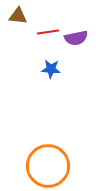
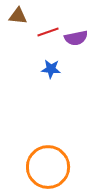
red line: rotated 10 degrees counterclockwise
orange circle: moved 1 px down
